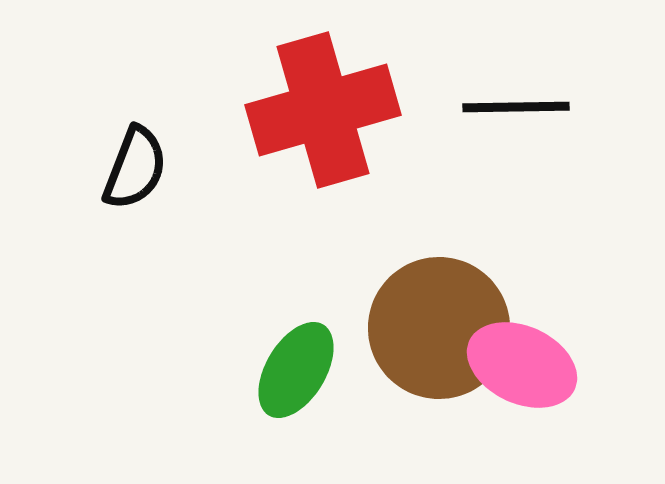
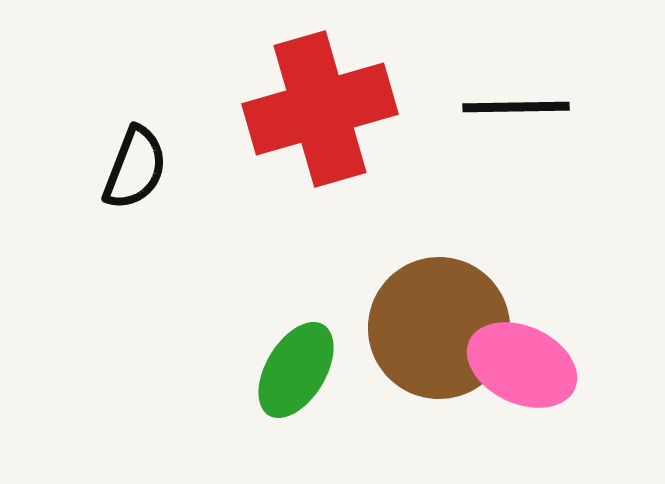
red cross: moved 3 px left, 1 px up
